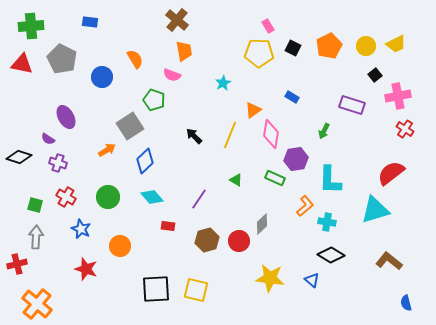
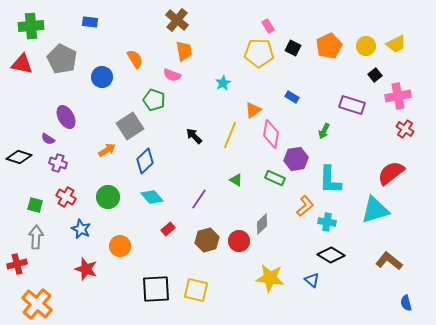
red rectangle at (168, 226): moved 3 px down; rotated 48 degrees counterclockwise
